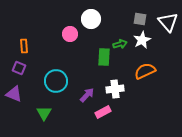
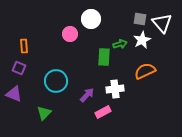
white triangle: moved 6 px left, 1 px down
green triangle: rotated 14 degrees clockwise
